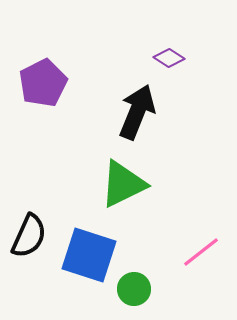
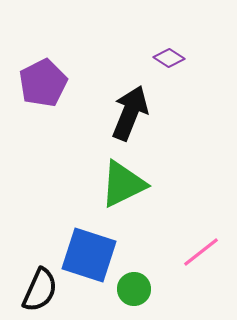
black arrow: moved 7 px left, 1 px down
black semicircle: moved 11 px right, 54 px down
